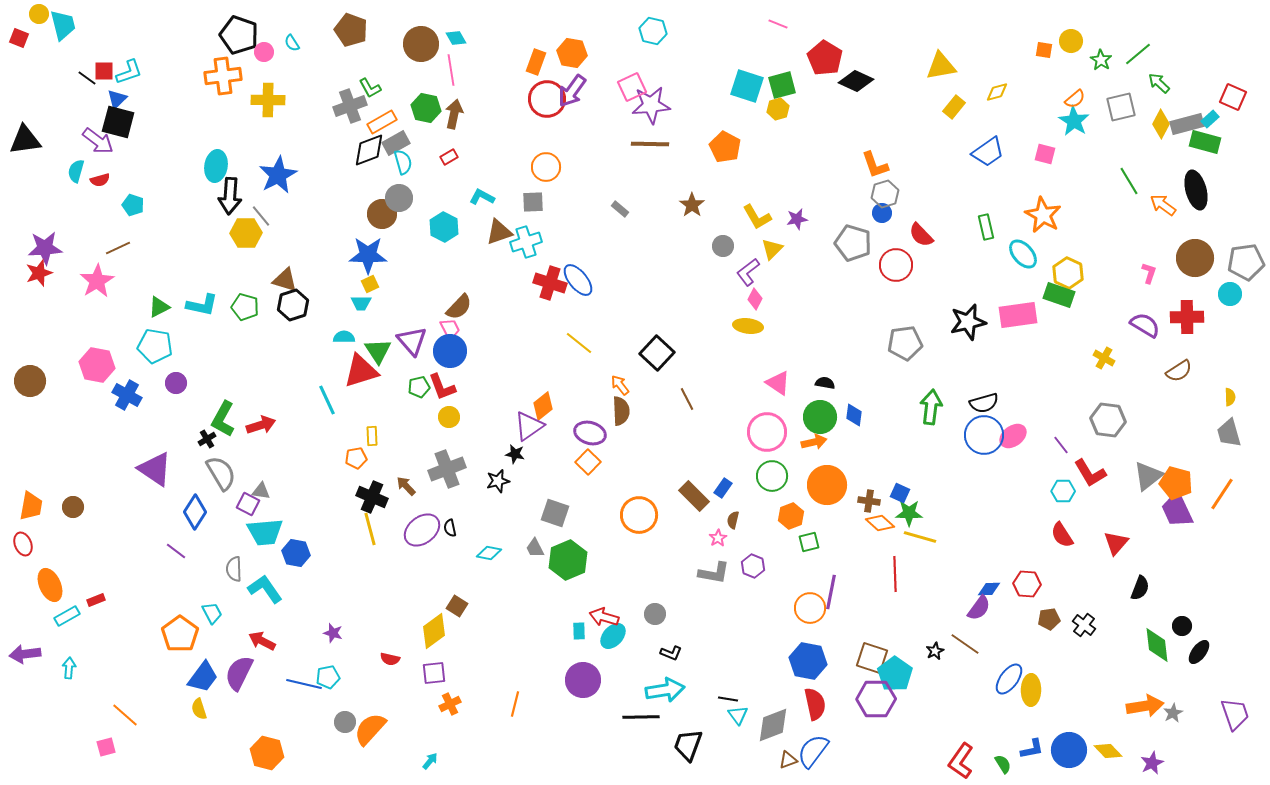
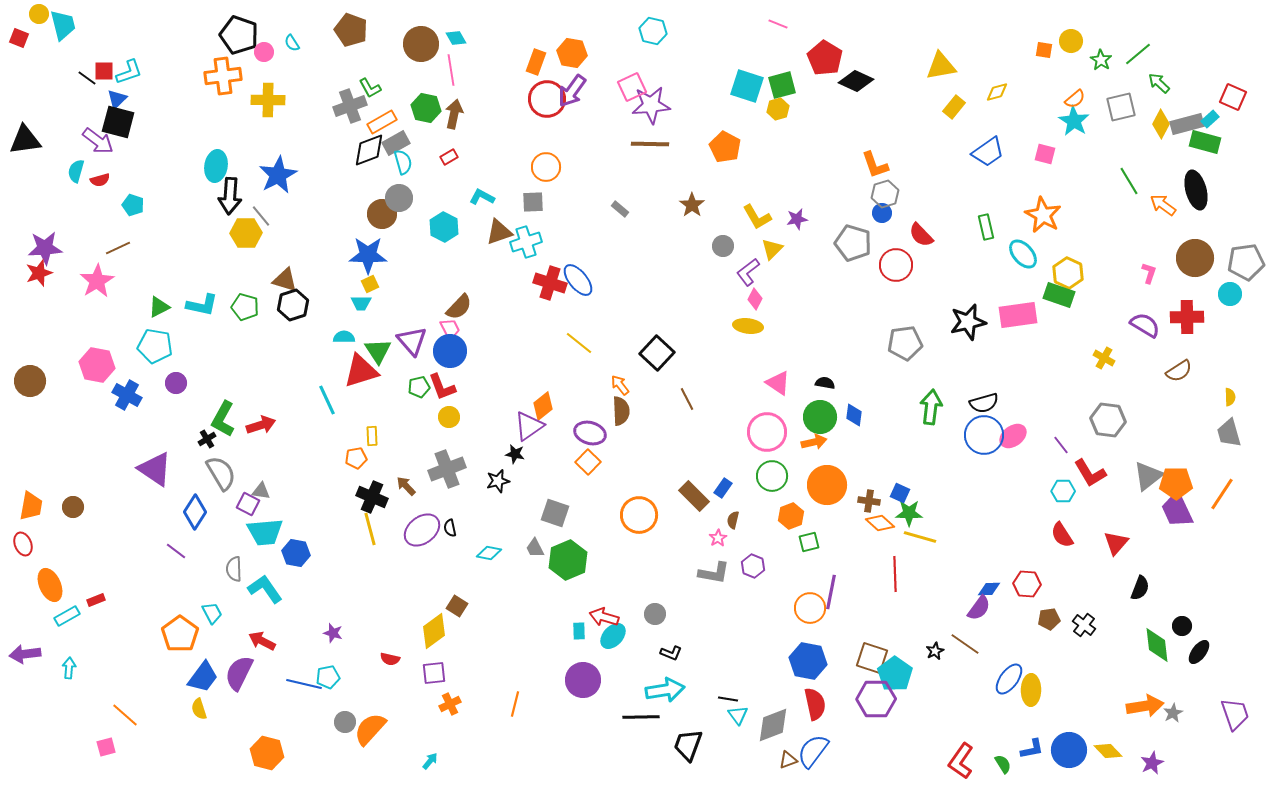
orange pentagon at (1176, 483): rotated 16 degrees counterclockwise
